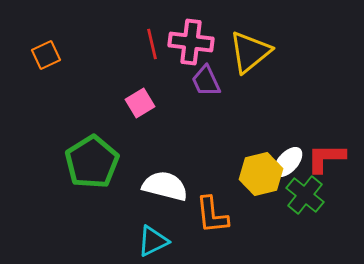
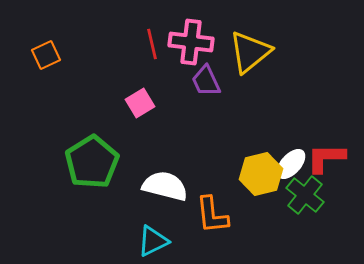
white ellipse: moved 3 px right, 2 px down
